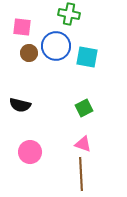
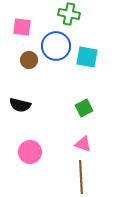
brown circle: moved 7 px down
brown line: moved 3 px down
